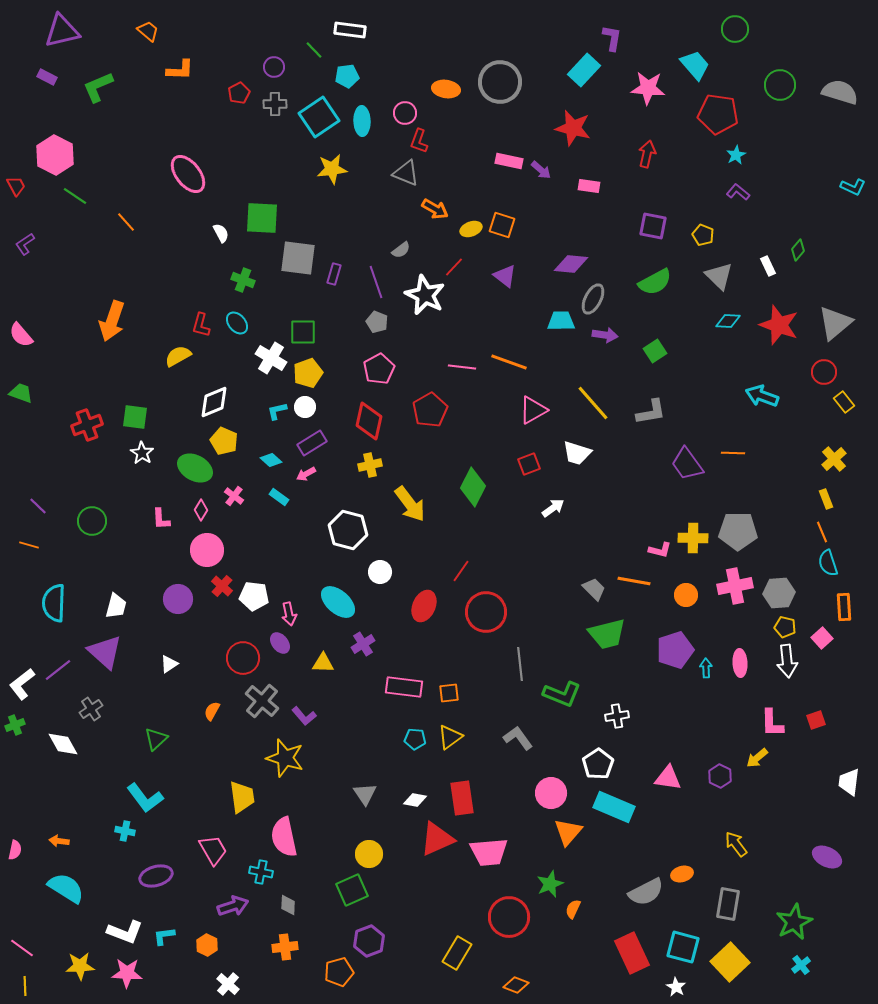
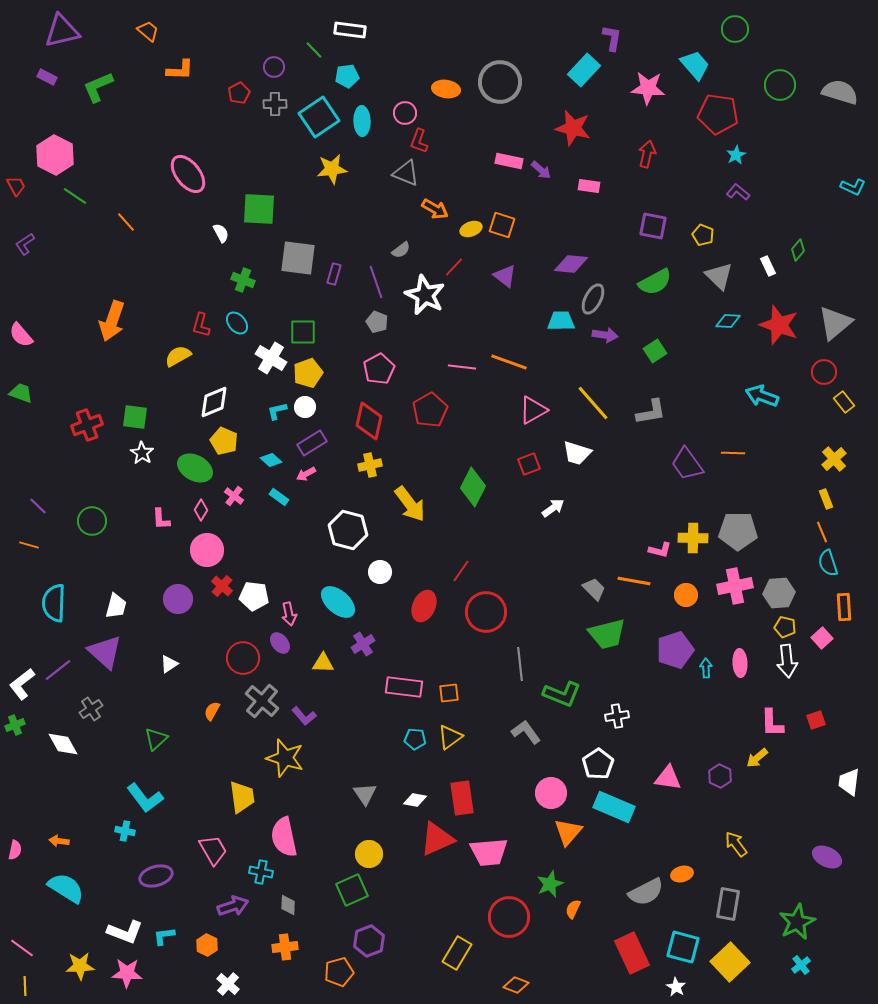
green square at (262, 218): moved 3 px left, 9 px up
gray L-shape at (518, 738): moved 8 px right, 6 px up
green star at (794, 922): moved 3 px right
